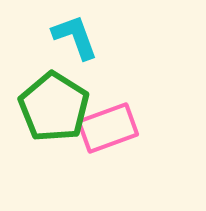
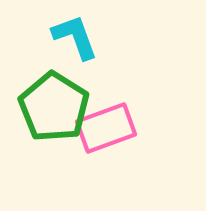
pink rectangle: moved 2 px left
